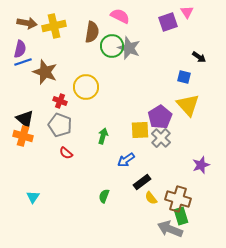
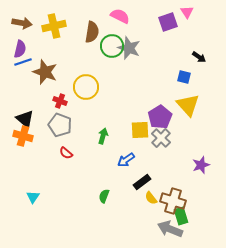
brown arrow: moved 5 px left
brown cross: moved 5 px left, 2 px down
